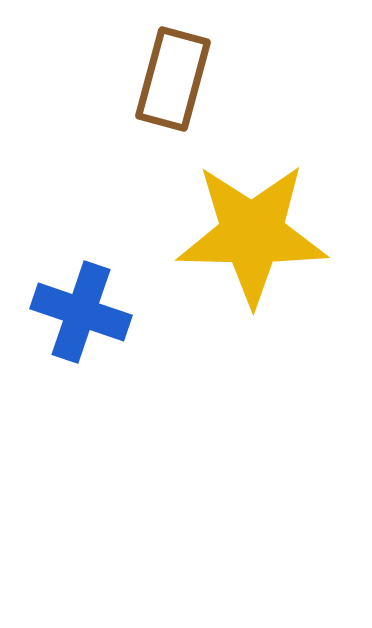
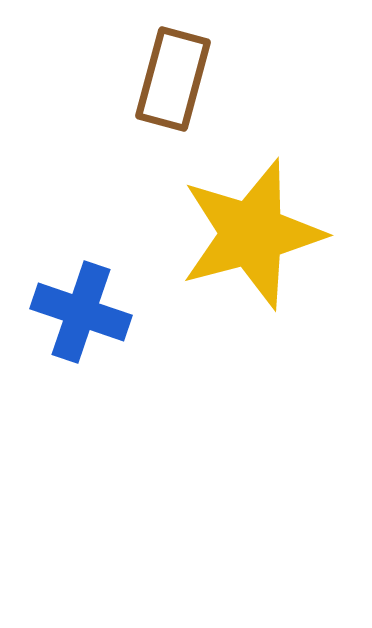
yellow star: rotated 16 degrees counterclockwise
